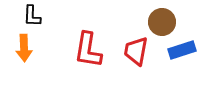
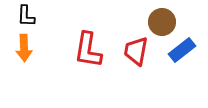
black L-shape: moved 6 px left
blue rectangle: rotated 20 degrees counterclockwise
